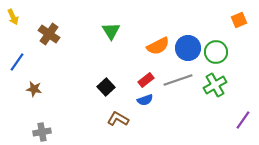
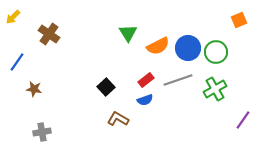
yellow arrow: rotated 70 degrees clockwise
green triangle: moved 17 px right, 2 px down
green cross: moved 4 px down
